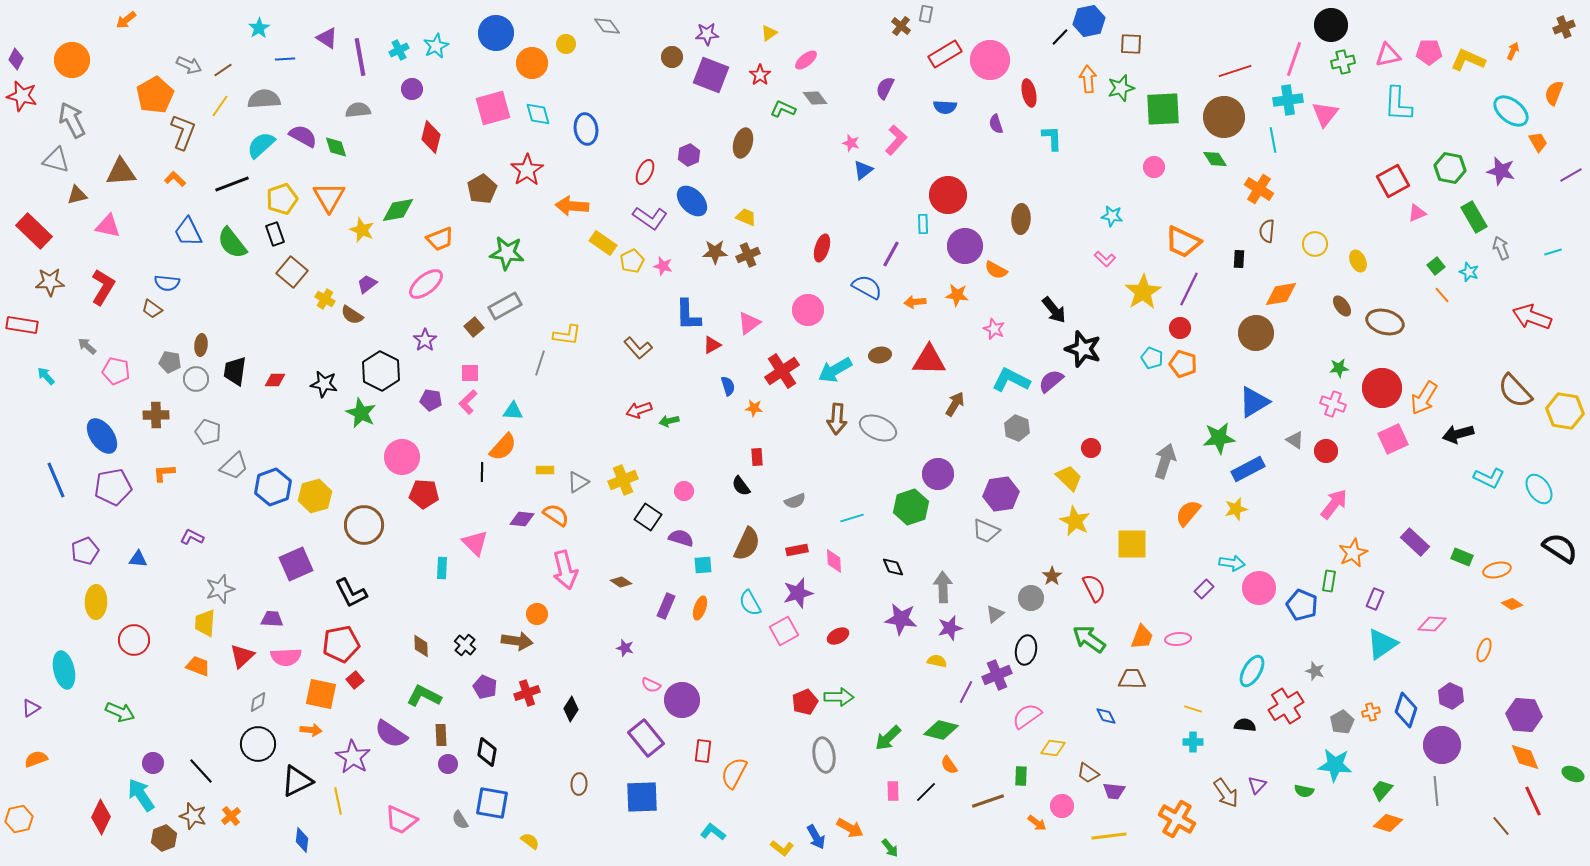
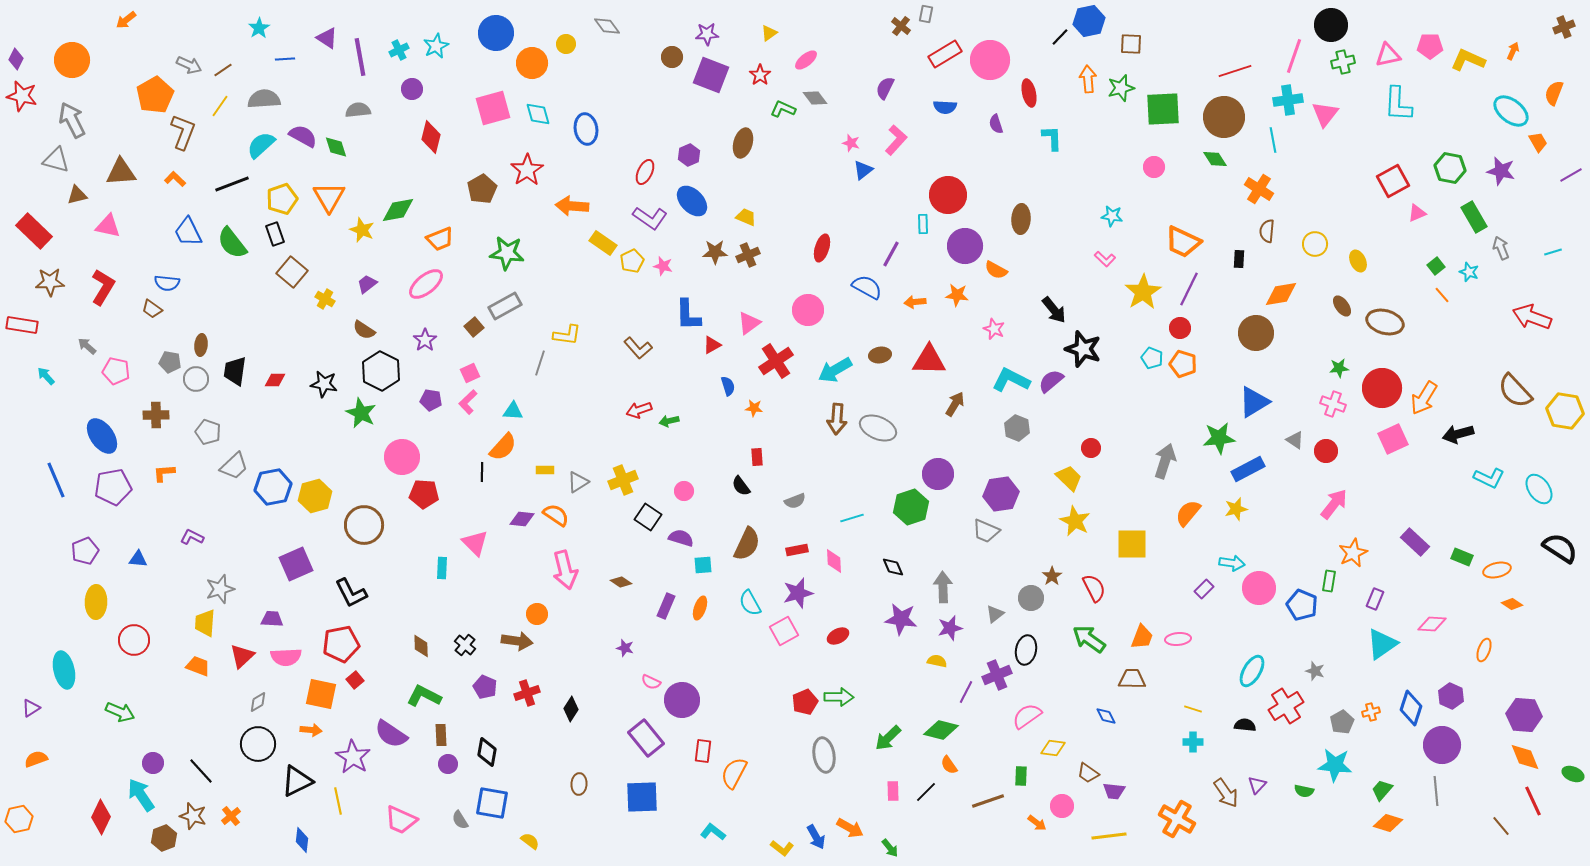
pink pentagon at (1429, 52): moved 1 px right, 6 px up
pink line at (1294, 59): moved 3 px up
brown semicircle at (352, 315): moved 12 px right, 15 px down
red cross at (782, 371): moved 6 px left, 10 px up
pink square at (470, 373): rotated 24 degrees counterclockwise
blue hexagon at (273, 487): rotated 9 degrees clockwise
pink semicircle at (651, 685): moved 3 px up
blue diamond at (1406, 710): moved 5 px right, 2 px up
